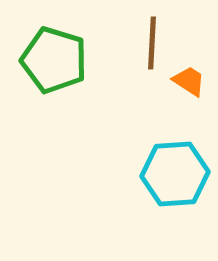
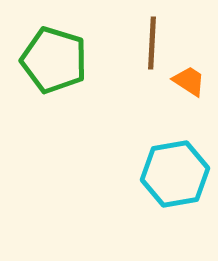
cyan hexagon: rotated 6 degrees counterclockwise
